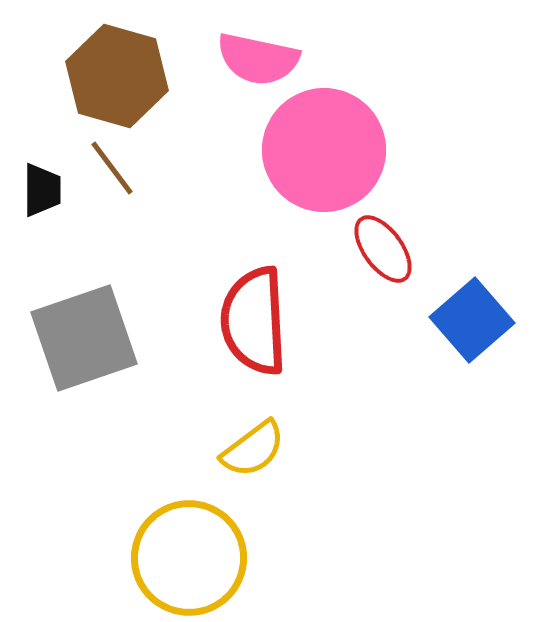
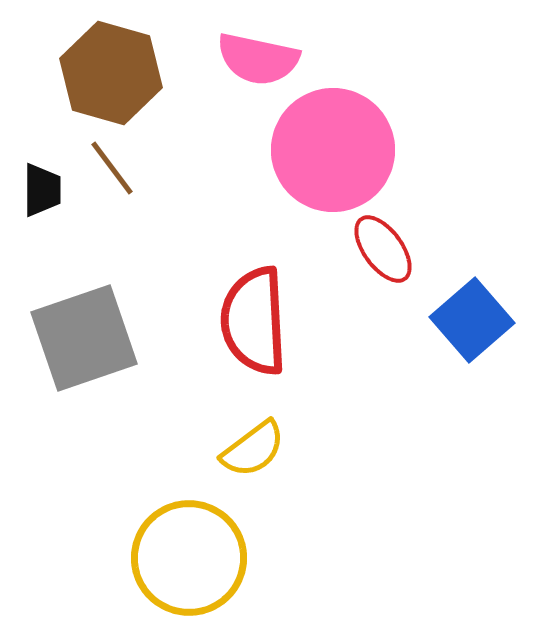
brown hexagon: moved 6 px left, 3 px up
pink circle: moved 9 px right
